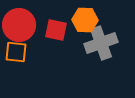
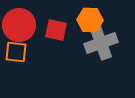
orange hexagon: moved 5 px right
